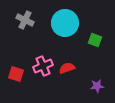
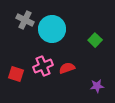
cyan circle: moved 13 px left, 6 px down
green square: rotated 24 degrees clockwise
